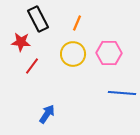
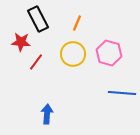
pink hexagon: rotated 15 degrees clockwise
red line: moved 4 px right, 4 px up
blue arrow: rotated 30 degrees counterclockwise
